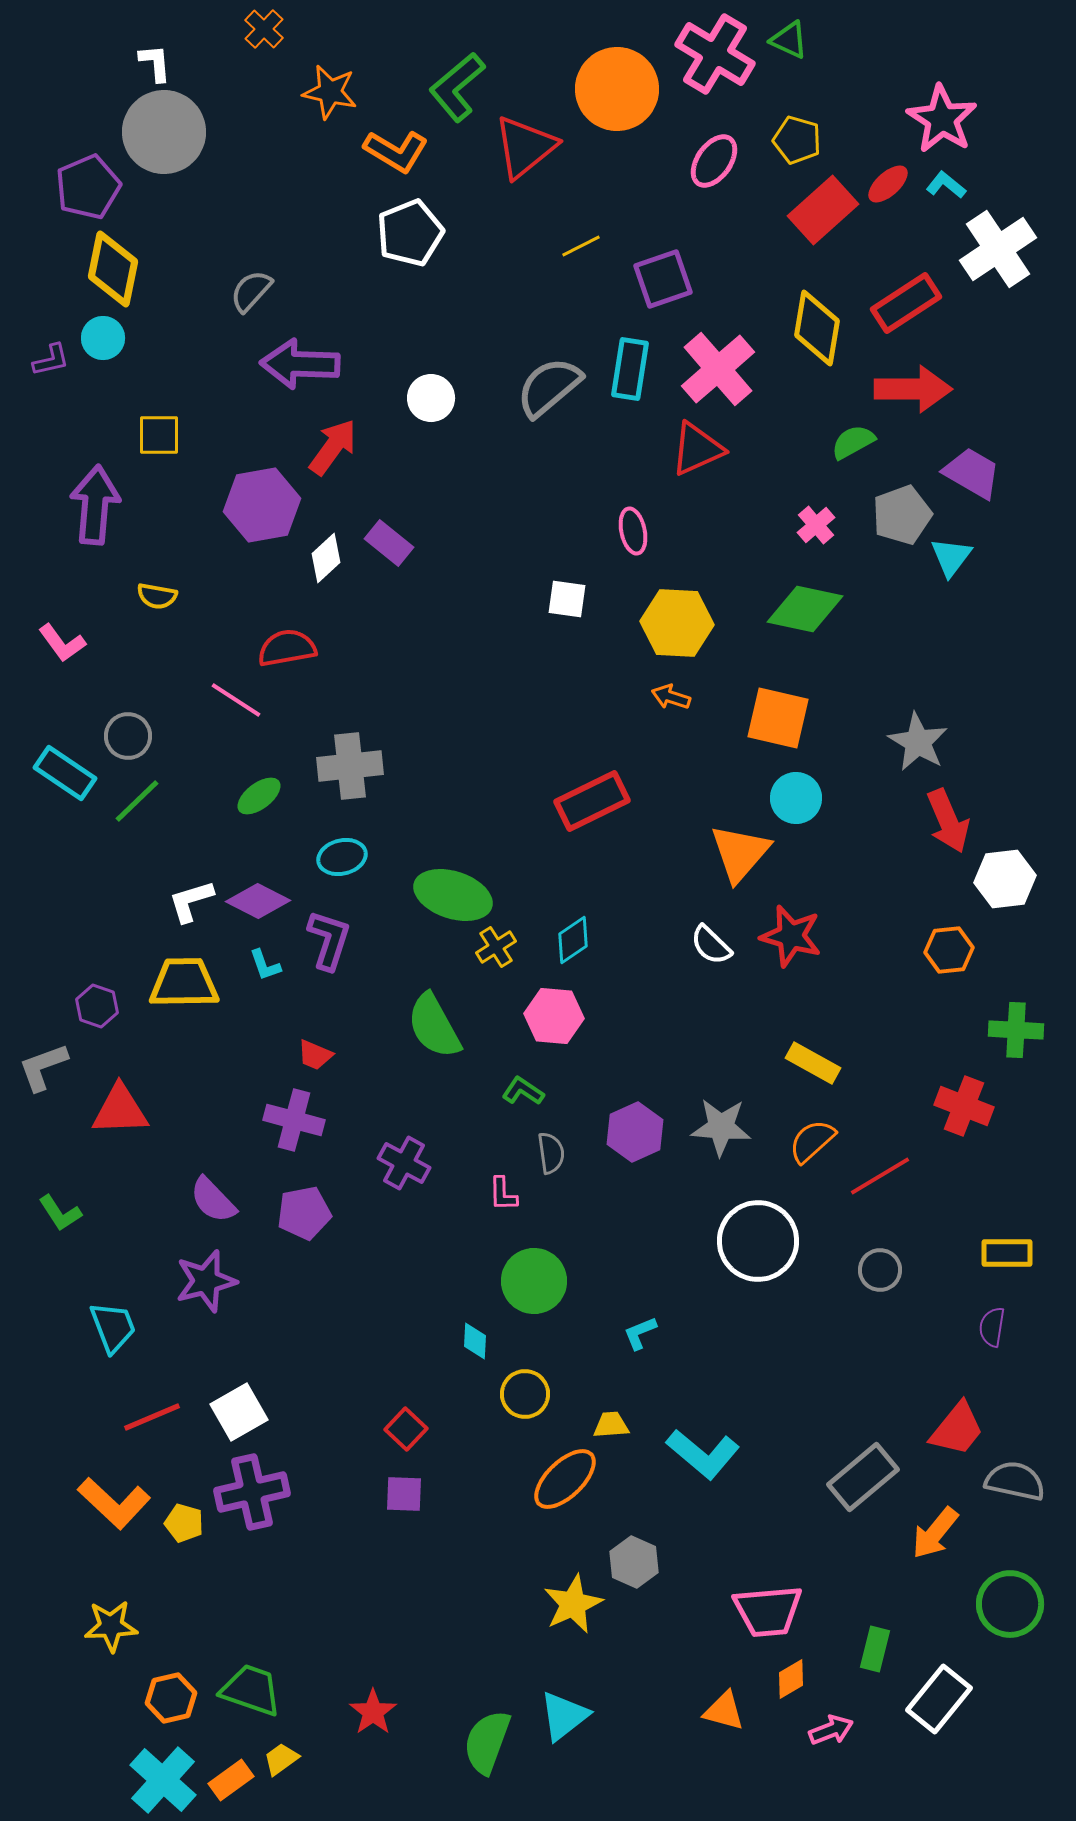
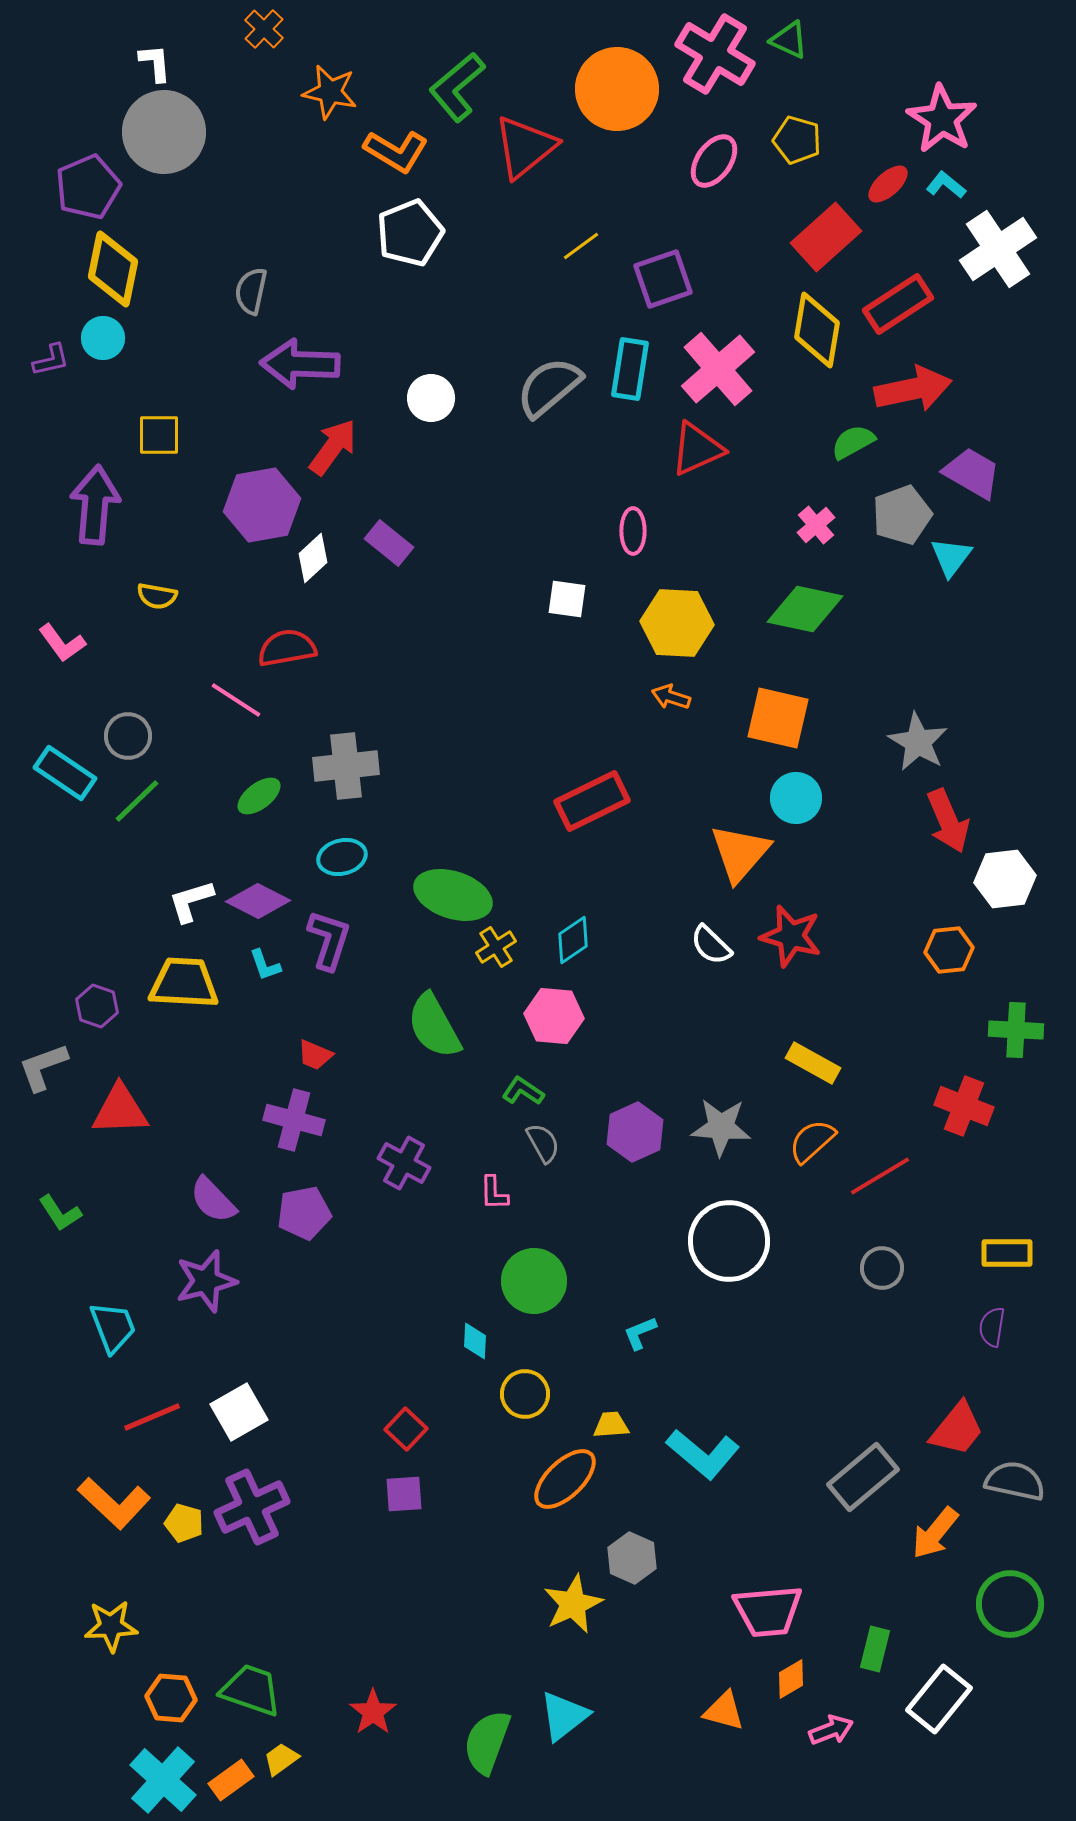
red rectangle at (823, 210): moved 3 px right, 27 px down
yellow line at (581, 246): rotated 9 degrees counterclockwise
gray semicircle at (251, 291): rotated 30 degrees counterclockwise
red rectangle at (906, 303): moved 8 px left, 1 px down
yellow diamond at (817, 328): moved 2 px down
red arrow at (913, 389): rotated 12 degrees counterclockwise
pink ellipse at (633, 531): rotated 12 degrees clockwise
white diamond at (326, 558): moved 13 px left
gray cross at (350, 766): moved 4 px left
yellow trapezoid at (184, 983): rotated 4 degrees clockwise
gray semicircle at (551, 1153): moved 8 px left, 10 px up; rotated 21 degrees counterclockwise
pink L-shape at (503, 1194): moved 9 px left, 1 px up
white circle at (758, 1241): moved 29 px left
gray circle at (880, 1270): moved 2 px right, 2 px up
purple cross at (252, 1492): moved 15 px down; rotated 12 degrees counterclockwise
purple square at (404, 1494): rotated 6 degrees counterclockwise
gray hexagon at (634, 1562): moved 2 px left, 4 px up
orange hexagon at (171, 1698): rotated 18 degrees clockwise
